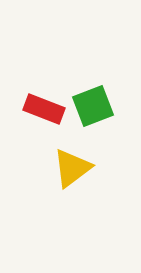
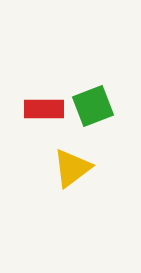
red rectangle: rotated 21 degrees counterclockwise
